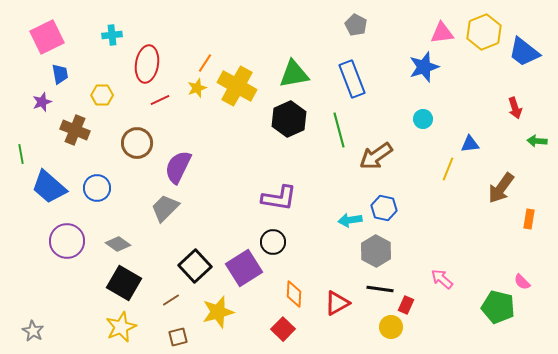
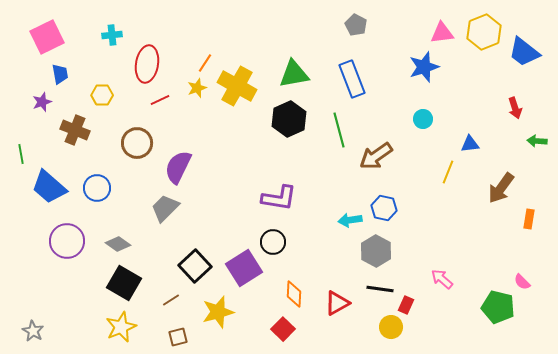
yellow line at (448, 169): moved 3 px down
